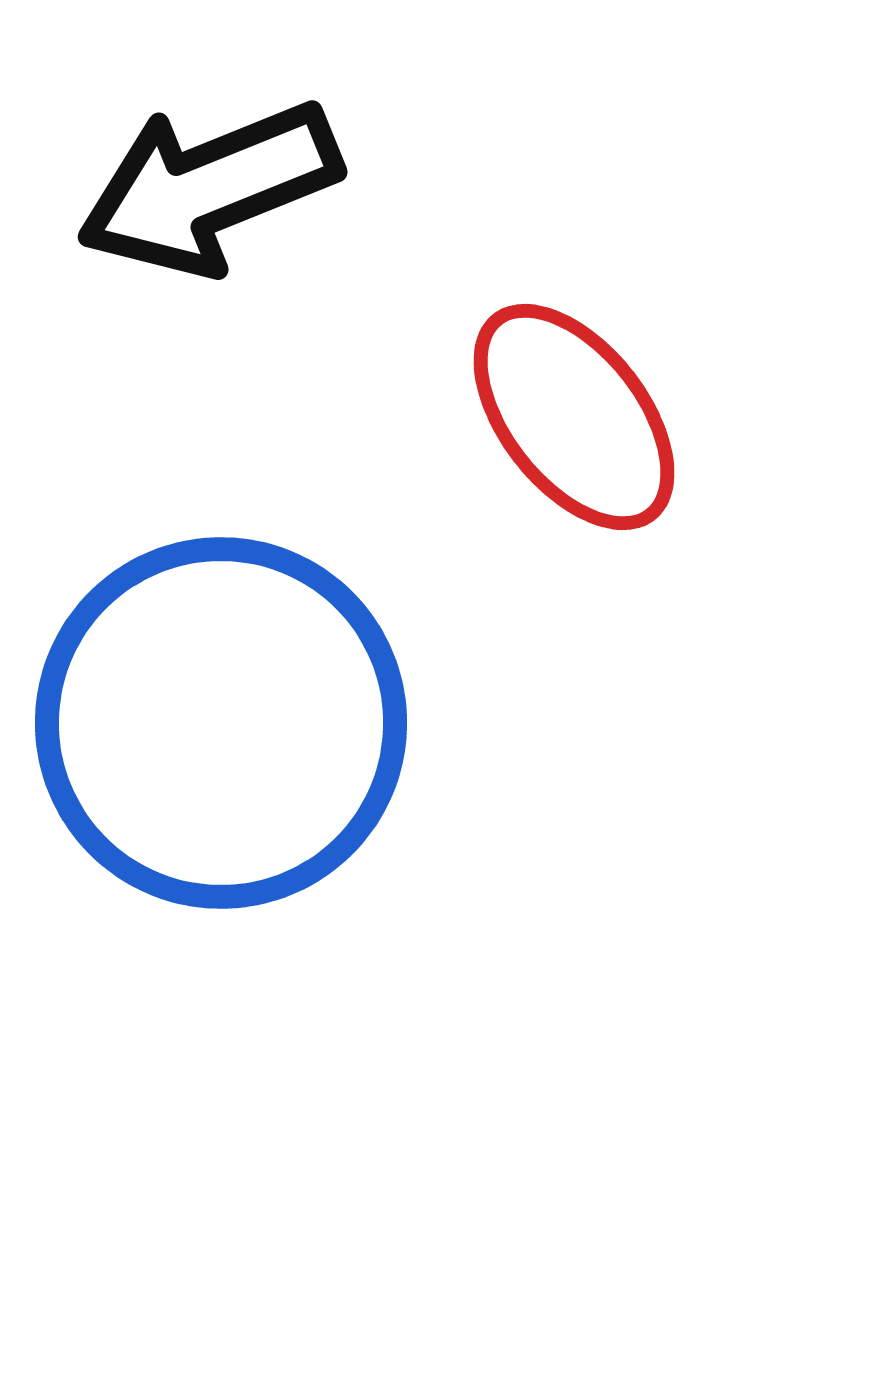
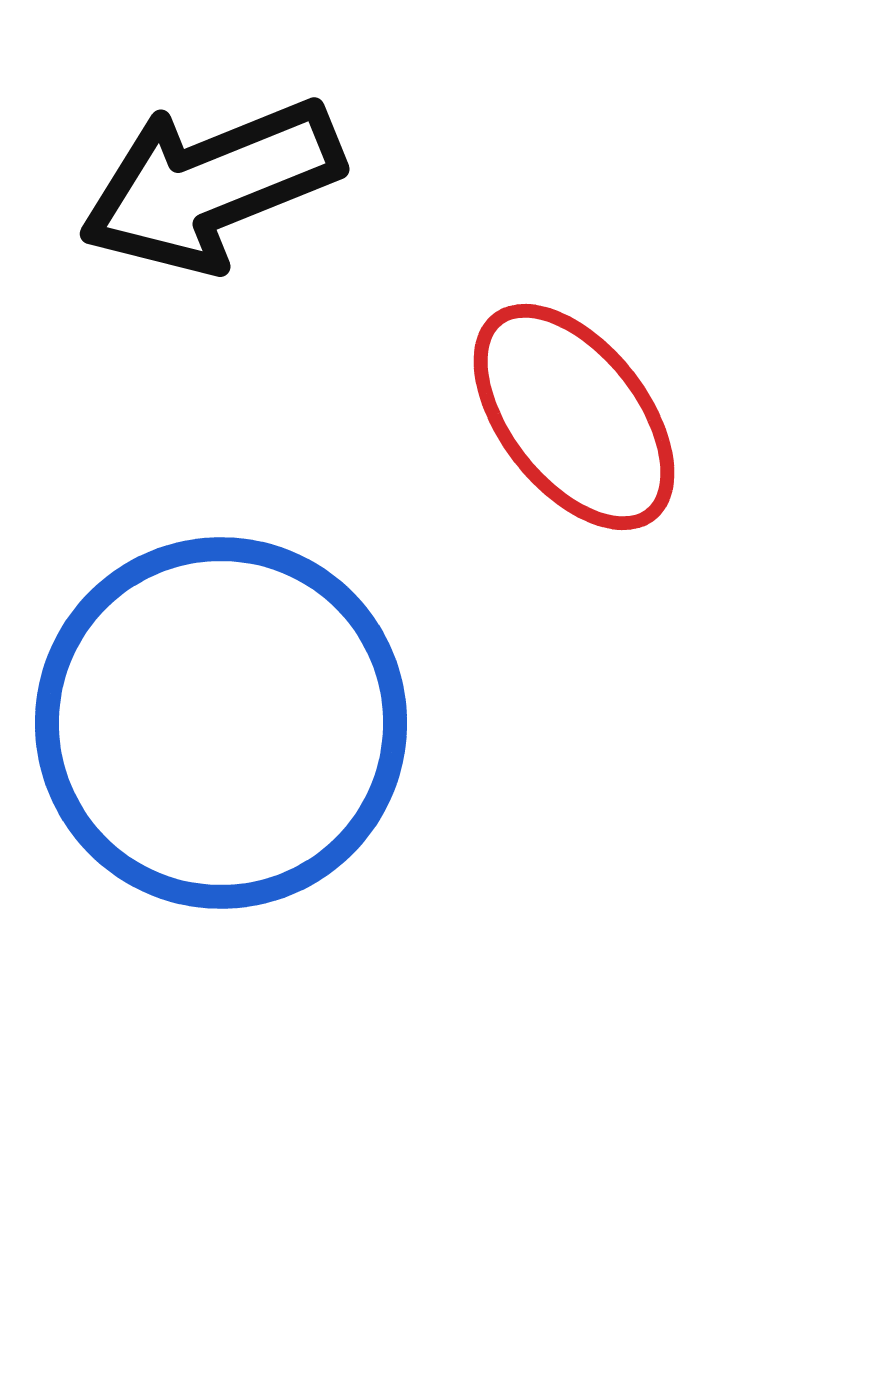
black arrow: moved 2 px right, 3 px up
